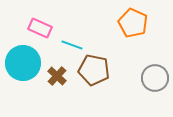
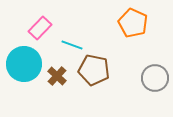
pink rectangle: rotated 70 degrees counterclockwise
cyan circle: moved 1 px right, 1 px down
